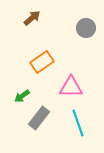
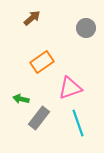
pink triangle: moved 1 px left, 1 px down; rotated 20 degrees counterclockwise
green arrow: moved 1 px left, 3 px down; rotated 49 degrees clockwise
